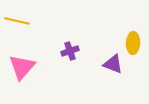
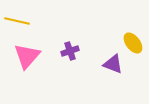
yellow ellipse: rotated 40 degrees counterclockwise
pink triangle: moved 5 px right, 11 px up
